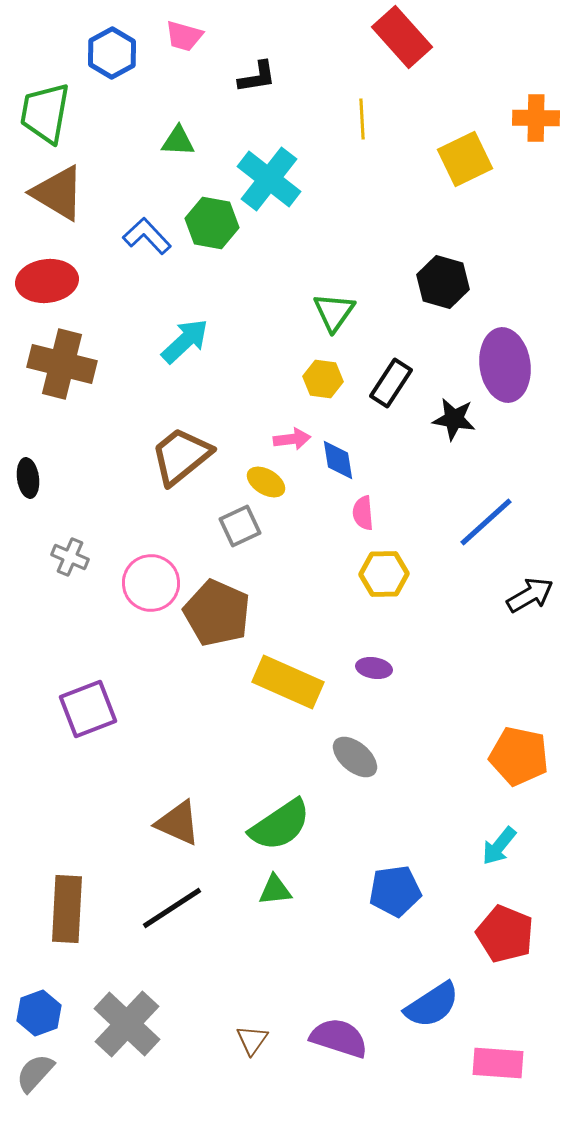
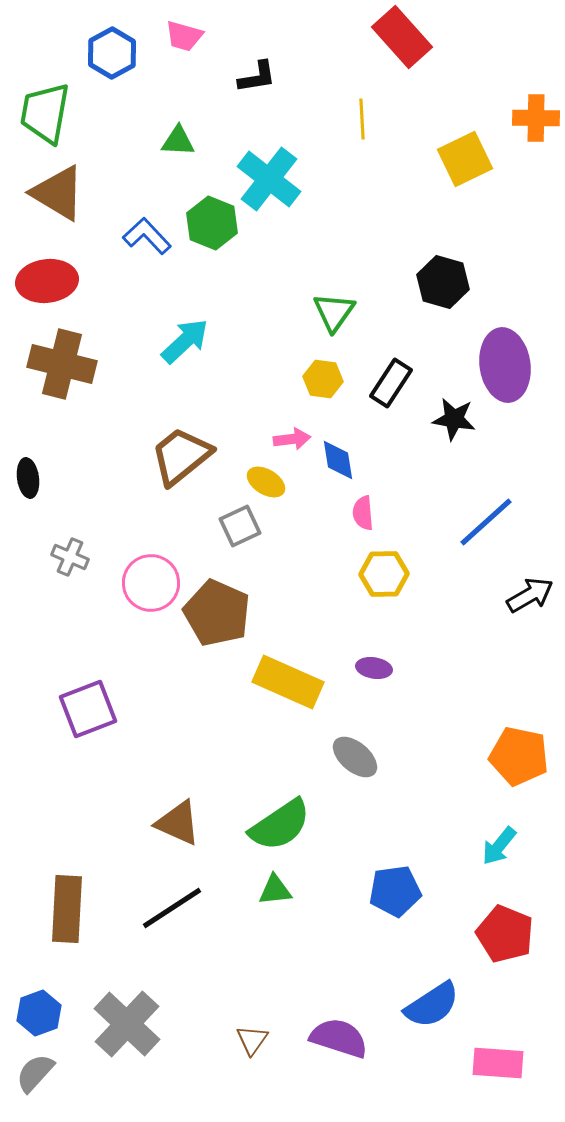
green hexagon at (212, 223): rotated 12 degrees clockwise
